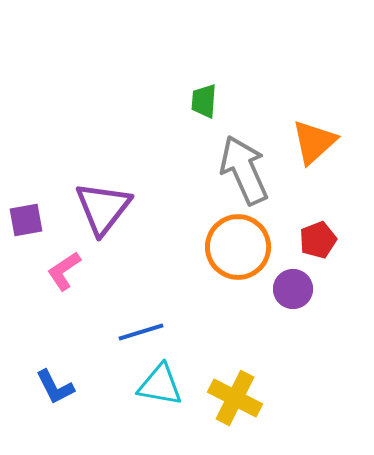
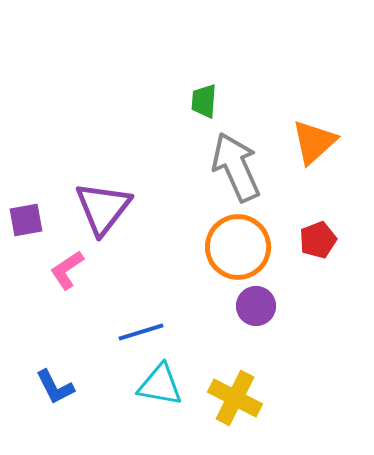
gray arrow: moved 8 px left, 3 px up
pink L-shape: moved 3 px right, 1 px up
purple circle: moved 37 px left, 17 px down
